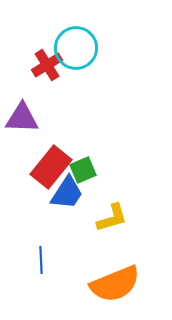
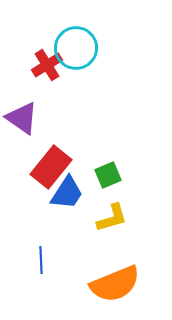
purple triangle: rotated 33 degrees clockwise
green square: moved 25 px right, 5 px down
